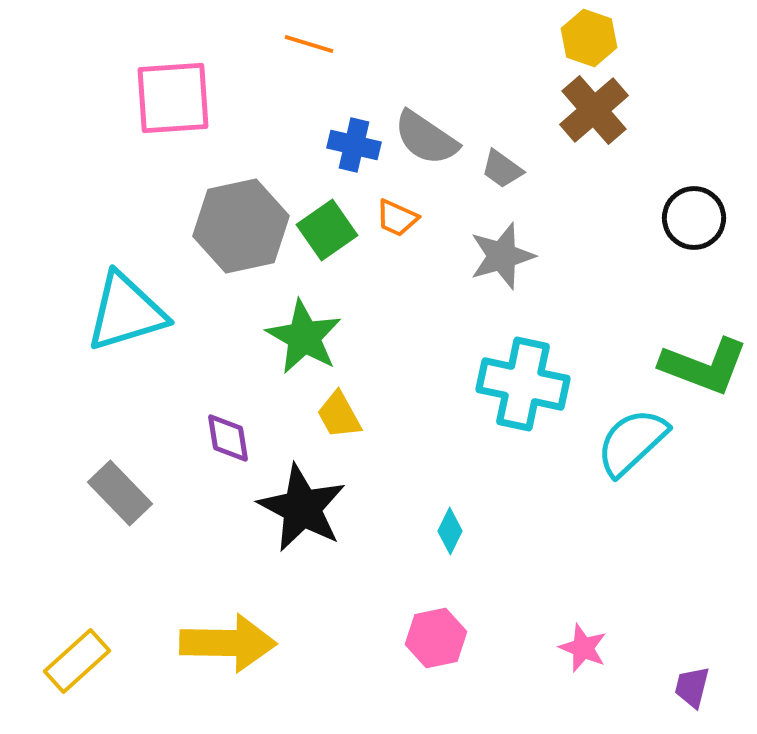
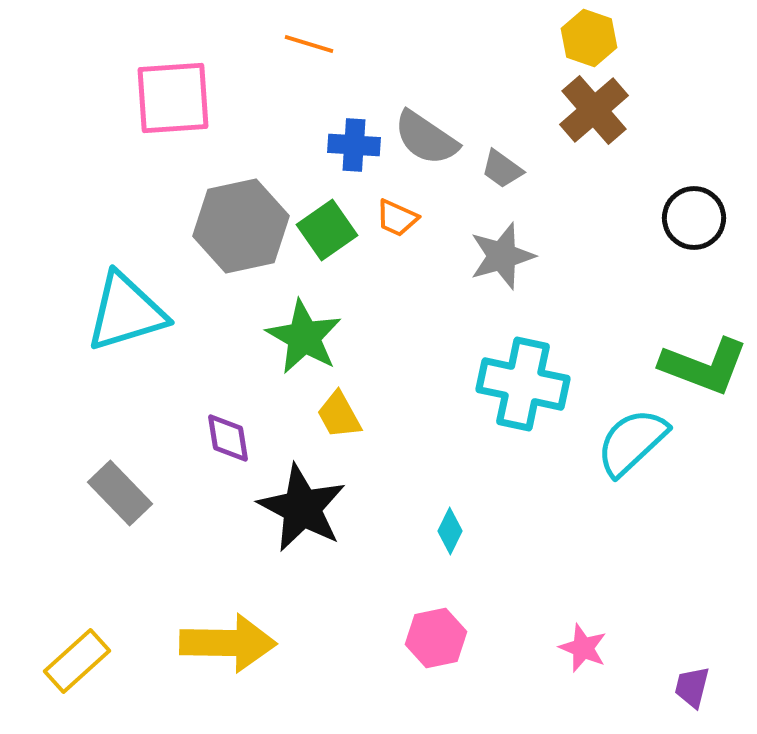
blue cross: rotated 9 degrees counterclockwise
